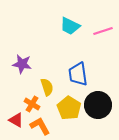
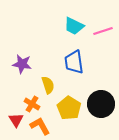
cyan trapezoid: moved 4 px right
blue trapezoid: moved 4 px left, 12 px up
yellow semicircle: moved 1 px right, 2 px up
black circle: moved 3 px right, 1 px up
red triangle: rotated 28 degrees clockwise
